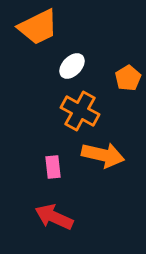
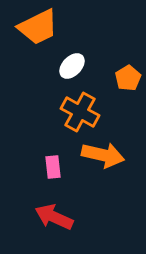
orange cross: moved 1 px down
